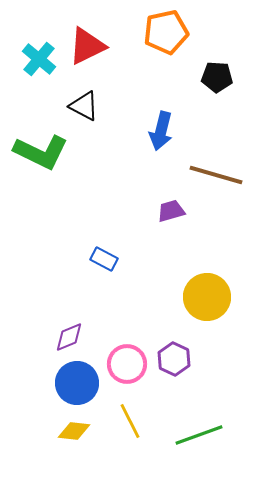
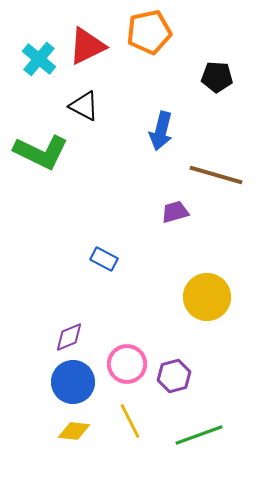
orange pentagon: moved 17 px left
purple trapezoid: moved 4 px right, 1 px down
purple hexagon: moved 17 px down; rotated 20 degrees clockwise
blue circle: moved 4 px left, 1 px up
